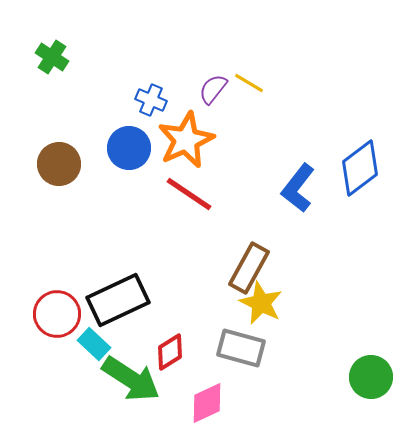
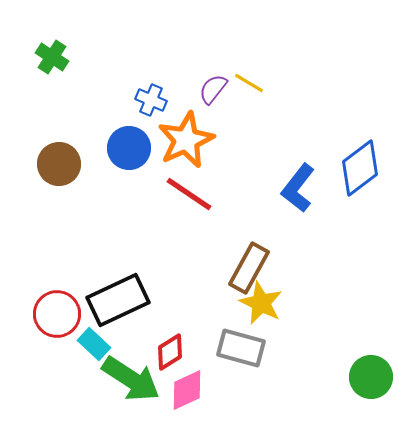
pink diamond: moved 20 px left, 13 px up
